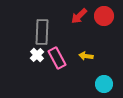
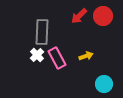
red circle: moved 1 px left
yellow arrow: rotated 152 degrees clockwise
